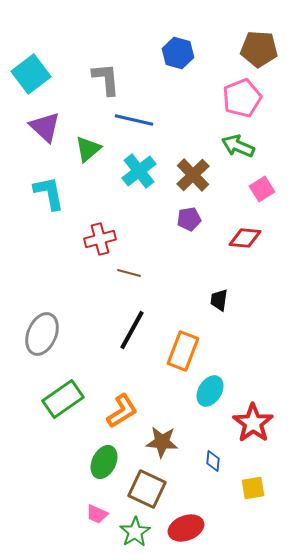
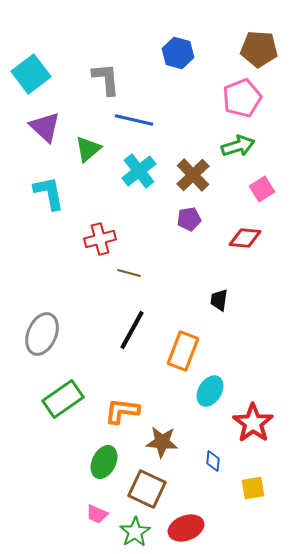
green arrow: rotated 140 degrees clockwise
orange L-shape: rotated 141 degrees counterclockwise
